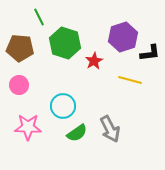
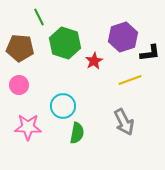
yellow line: rotated 35 degrees counterclockwise
gray arrow: moved 14 px right, 7 px up
green semicircle: rotated 45 degrees counterclockwise
